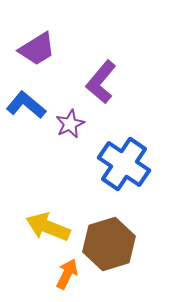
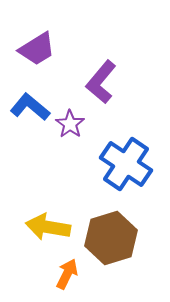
blue L-shape: moved 4 px right, 2 px down
purple star: rotated 12 degrees counterclockwise
blue cross: moved 2 px right
yellow arrow: rotated 12 degrees counterclockwise
brown hexagon: moved 2 px right, 6 px up
